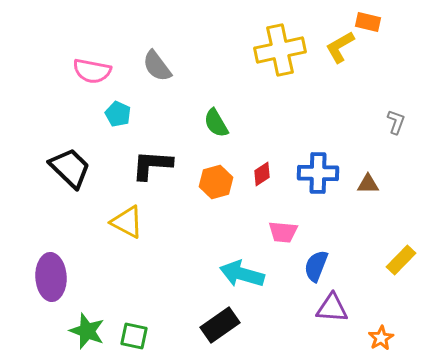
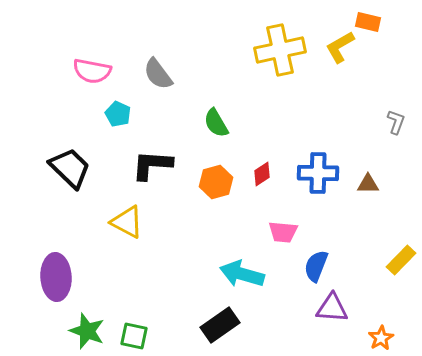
gray semicircle: moved 1 px right, 8 px down
purple ellipse: moved 5 px right
